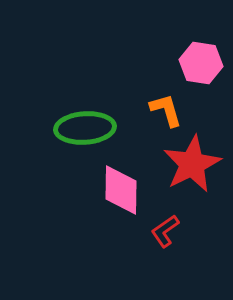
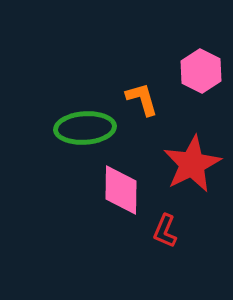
pink hexagon: moved 8 px down; rotated 18 degrees clockwise
orange L-shape: moved 24 px left, 11 px up
red L-shape: rotated 32 degrees counterclockwise
